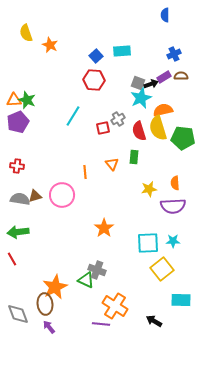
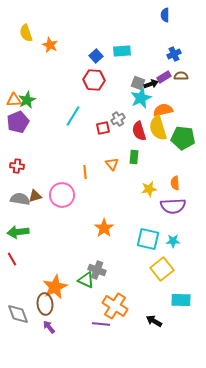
green star at (27, 100): rotated 24 degrees clockwise
cyan square at (148, 243): moved 4 px up; rotated 15 degrees clockwise
